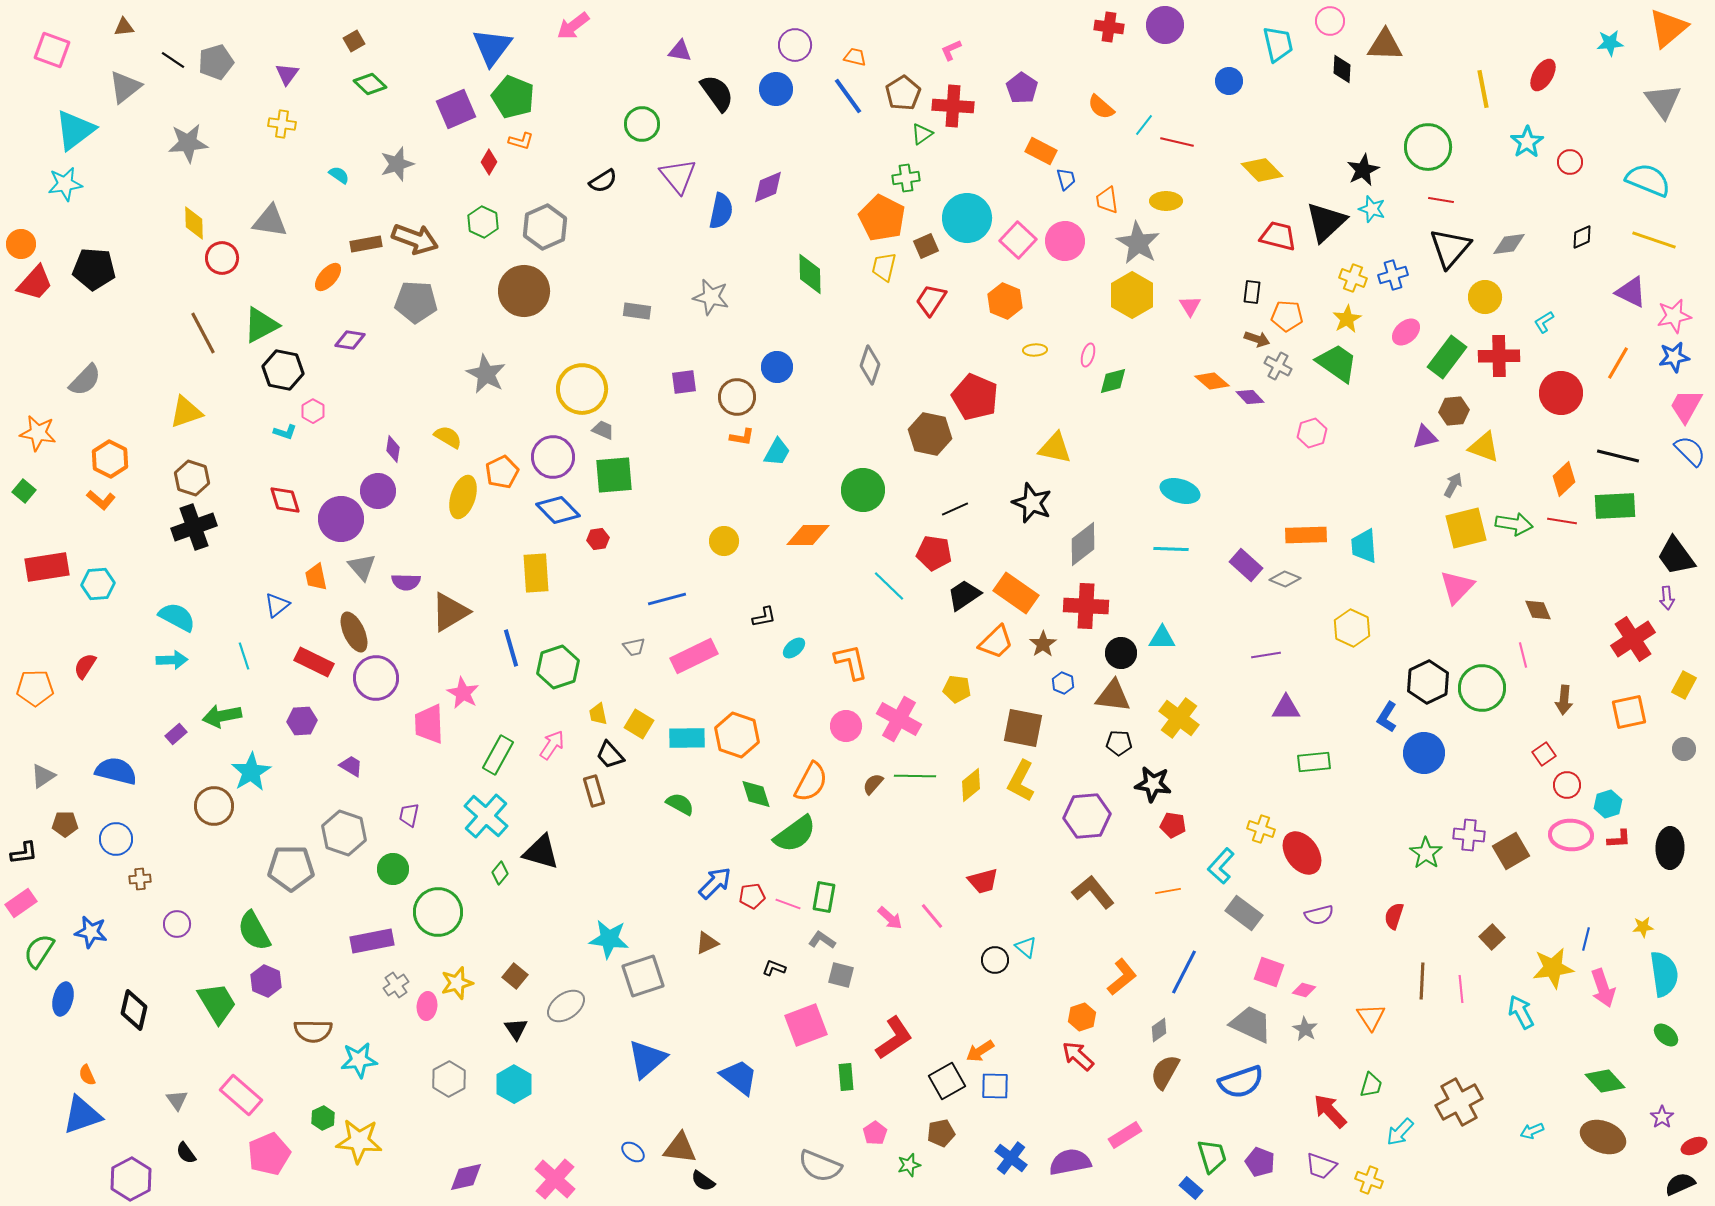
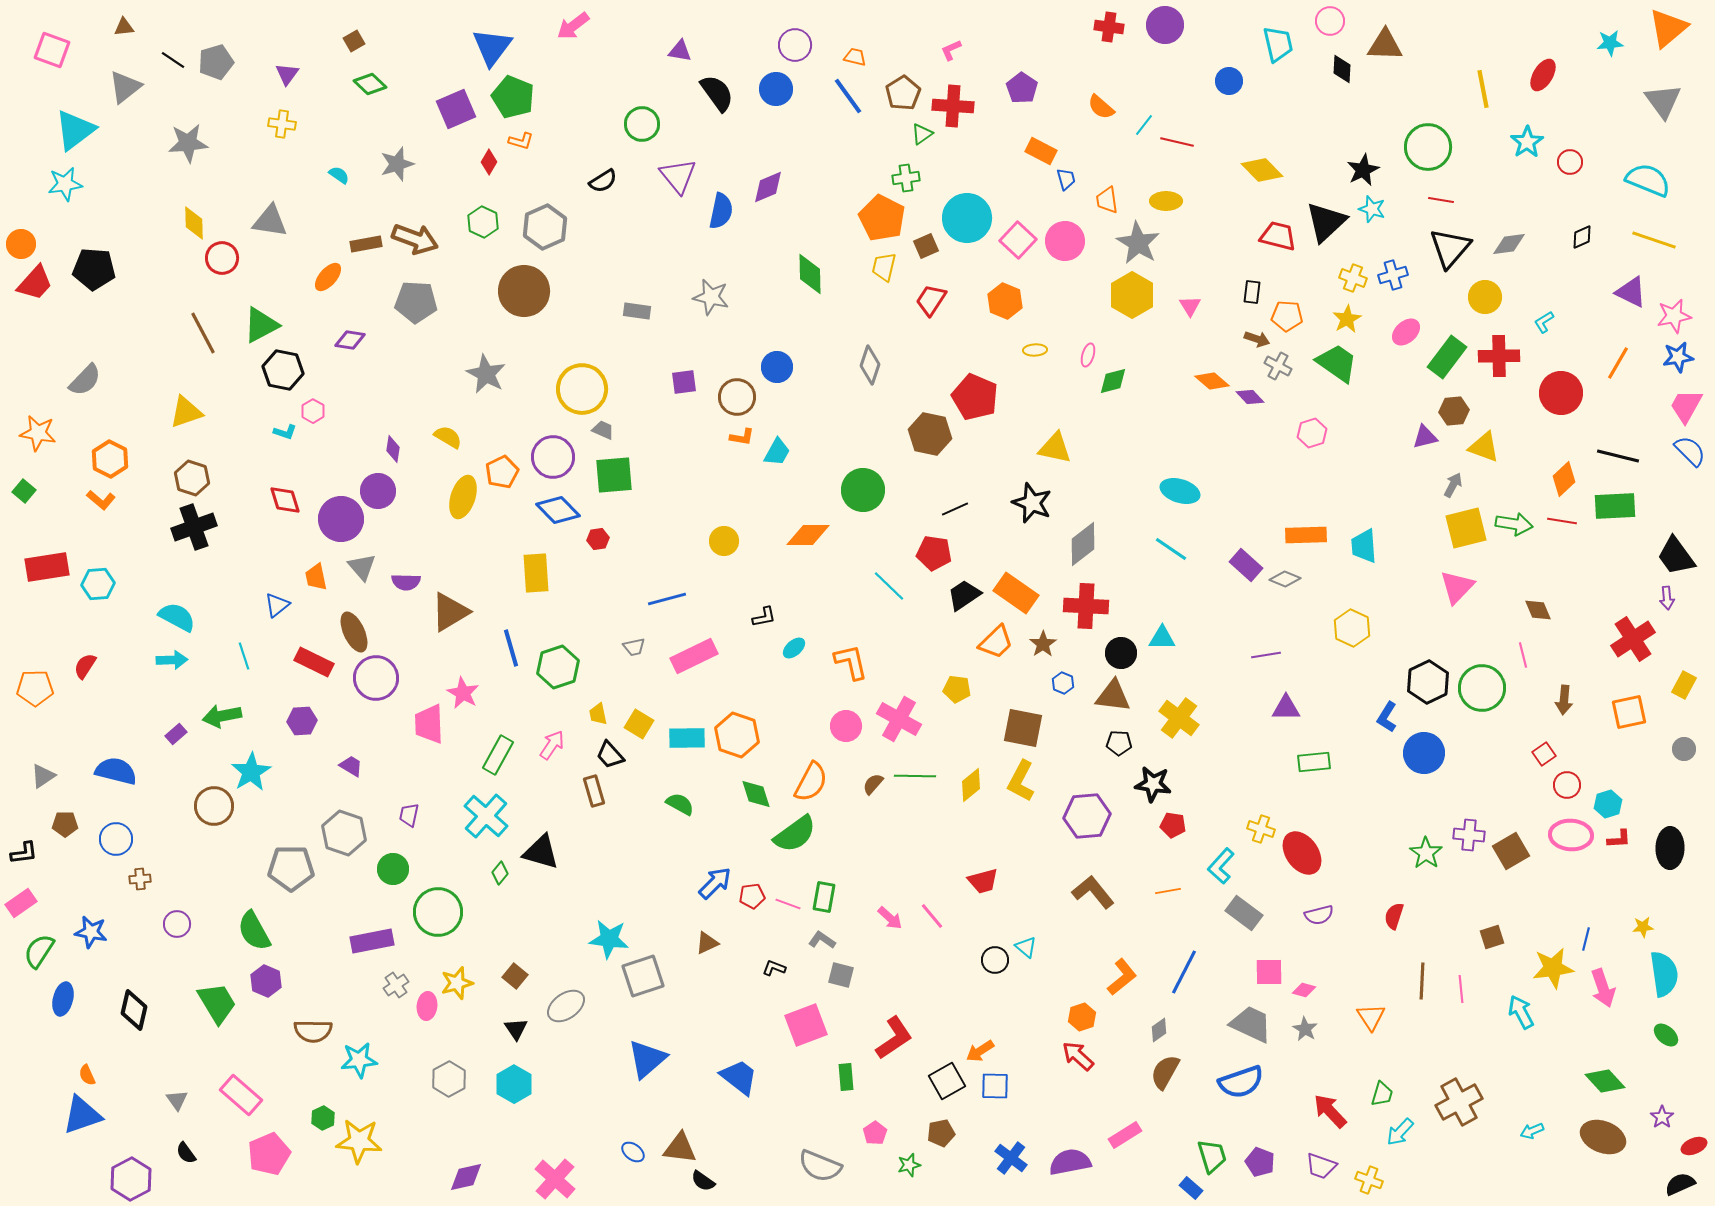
blue star at (1674, 357): moved 4 px right
cyan line at (1171, 549): rotated 32 degrees clockwise
brown square at (1492, 937): rotated 25 degrees clockwise
pink square at (1269, 972): rotated 20 degrees counterclockwise
green trapezoid at (1371, 1085): moved 11 px right, 9 px down
